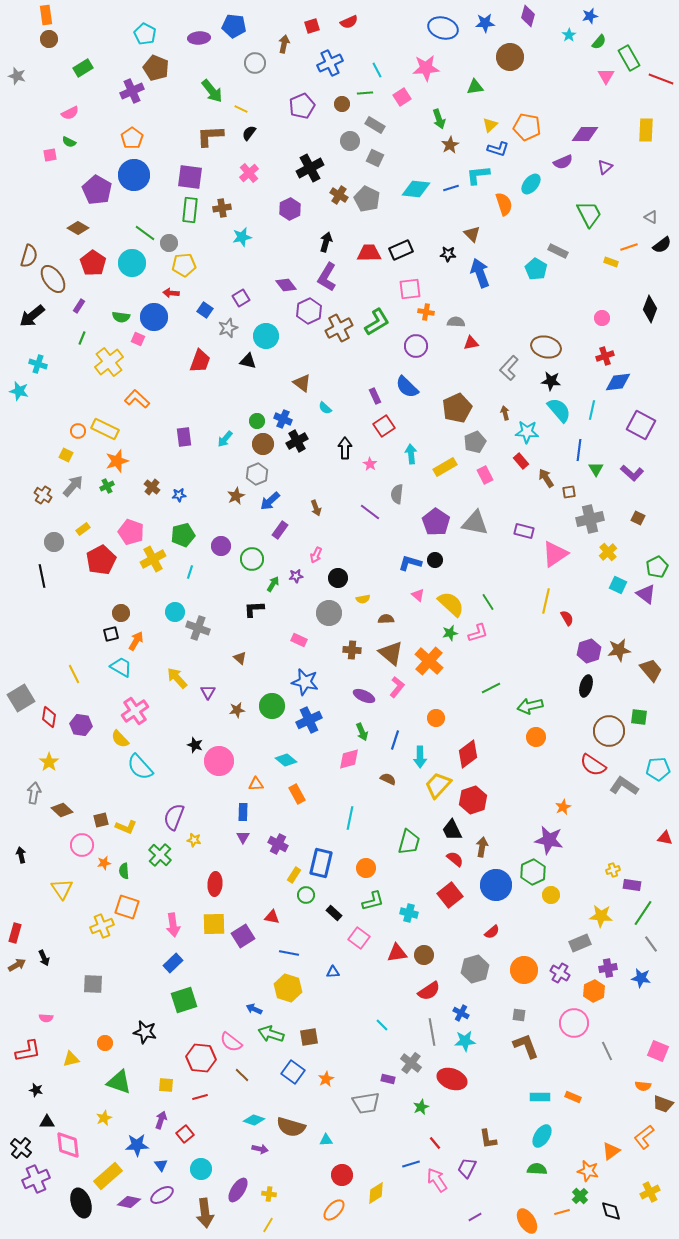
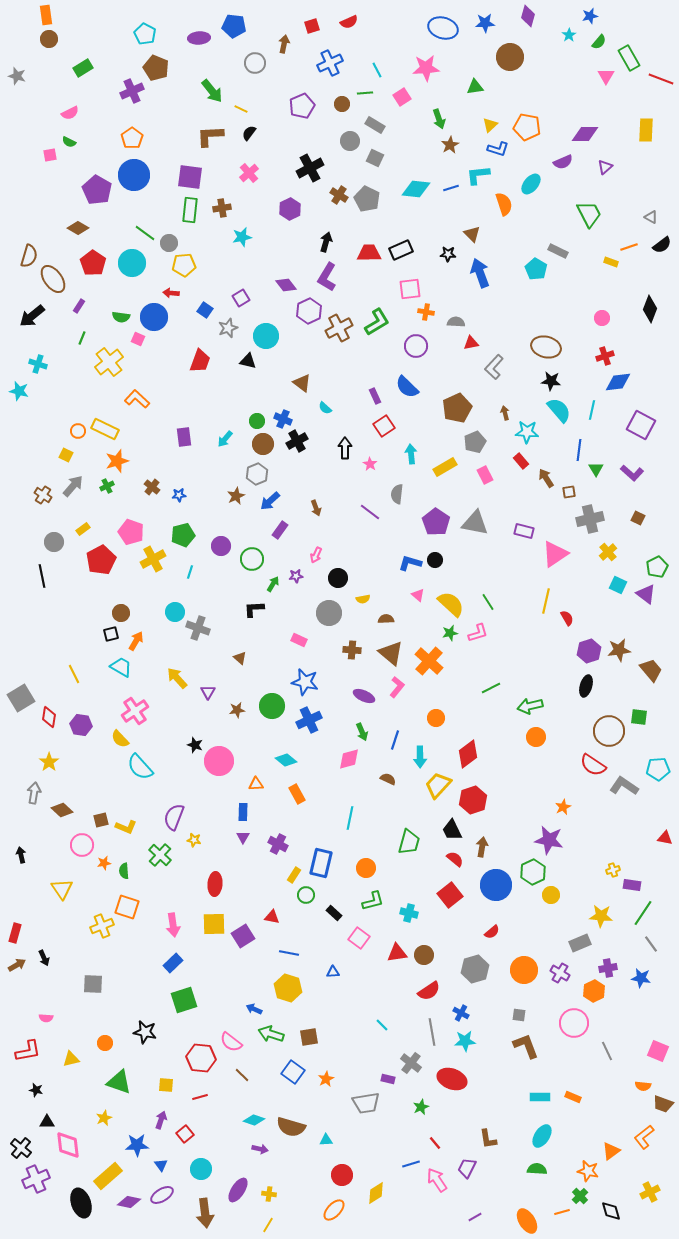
gray L-shape at (509, 368): moved 15 px left, 1 px up
